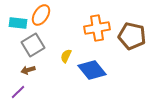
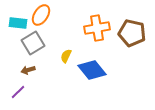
brown pentagon: moved 3 px up
gray square: moved 2 px up
